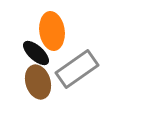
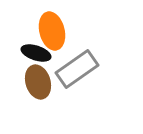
orange ellipse: rotated 6 degrees counterclockwise
black ellipse: rotated 24 degrees counterclockwise
